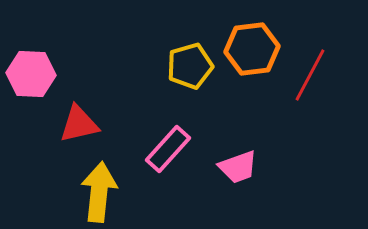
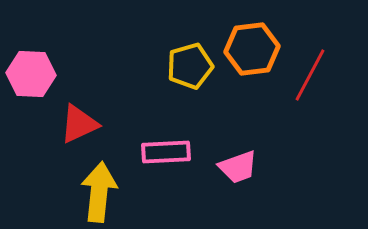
red triangle: rotated 12 degrees counterclockwise
pink rectangle: moved 2 px left, 3 px down; rotated 45 degrees clockwise
